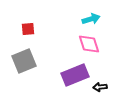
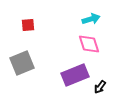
red square: moved 4 px up
gray square: moved 2 px left, 2 px down
black arrow: rotated 48 degrees counterclockwise
